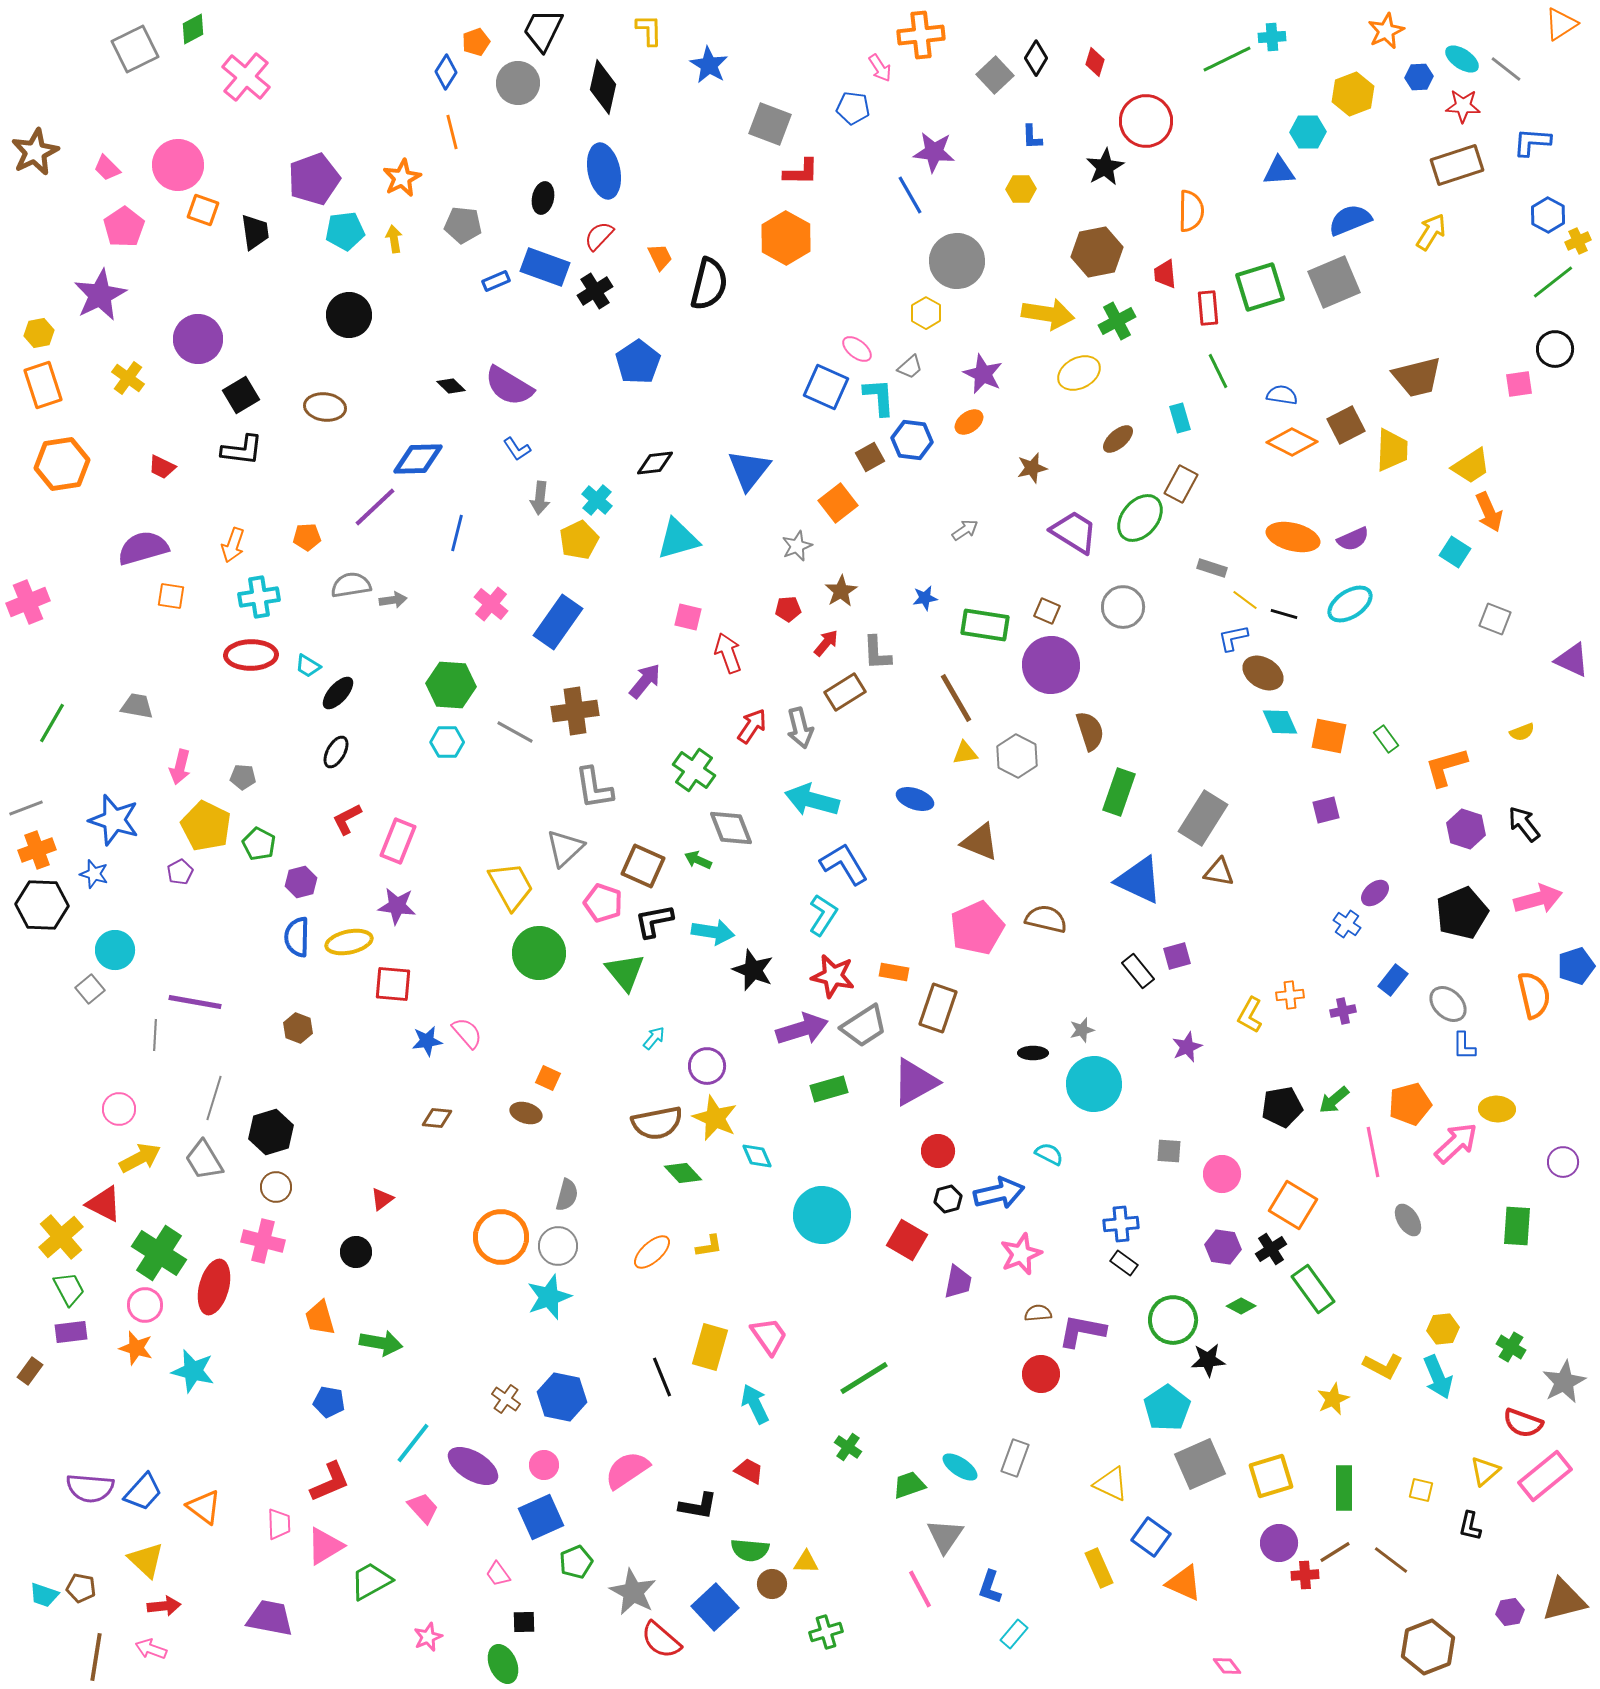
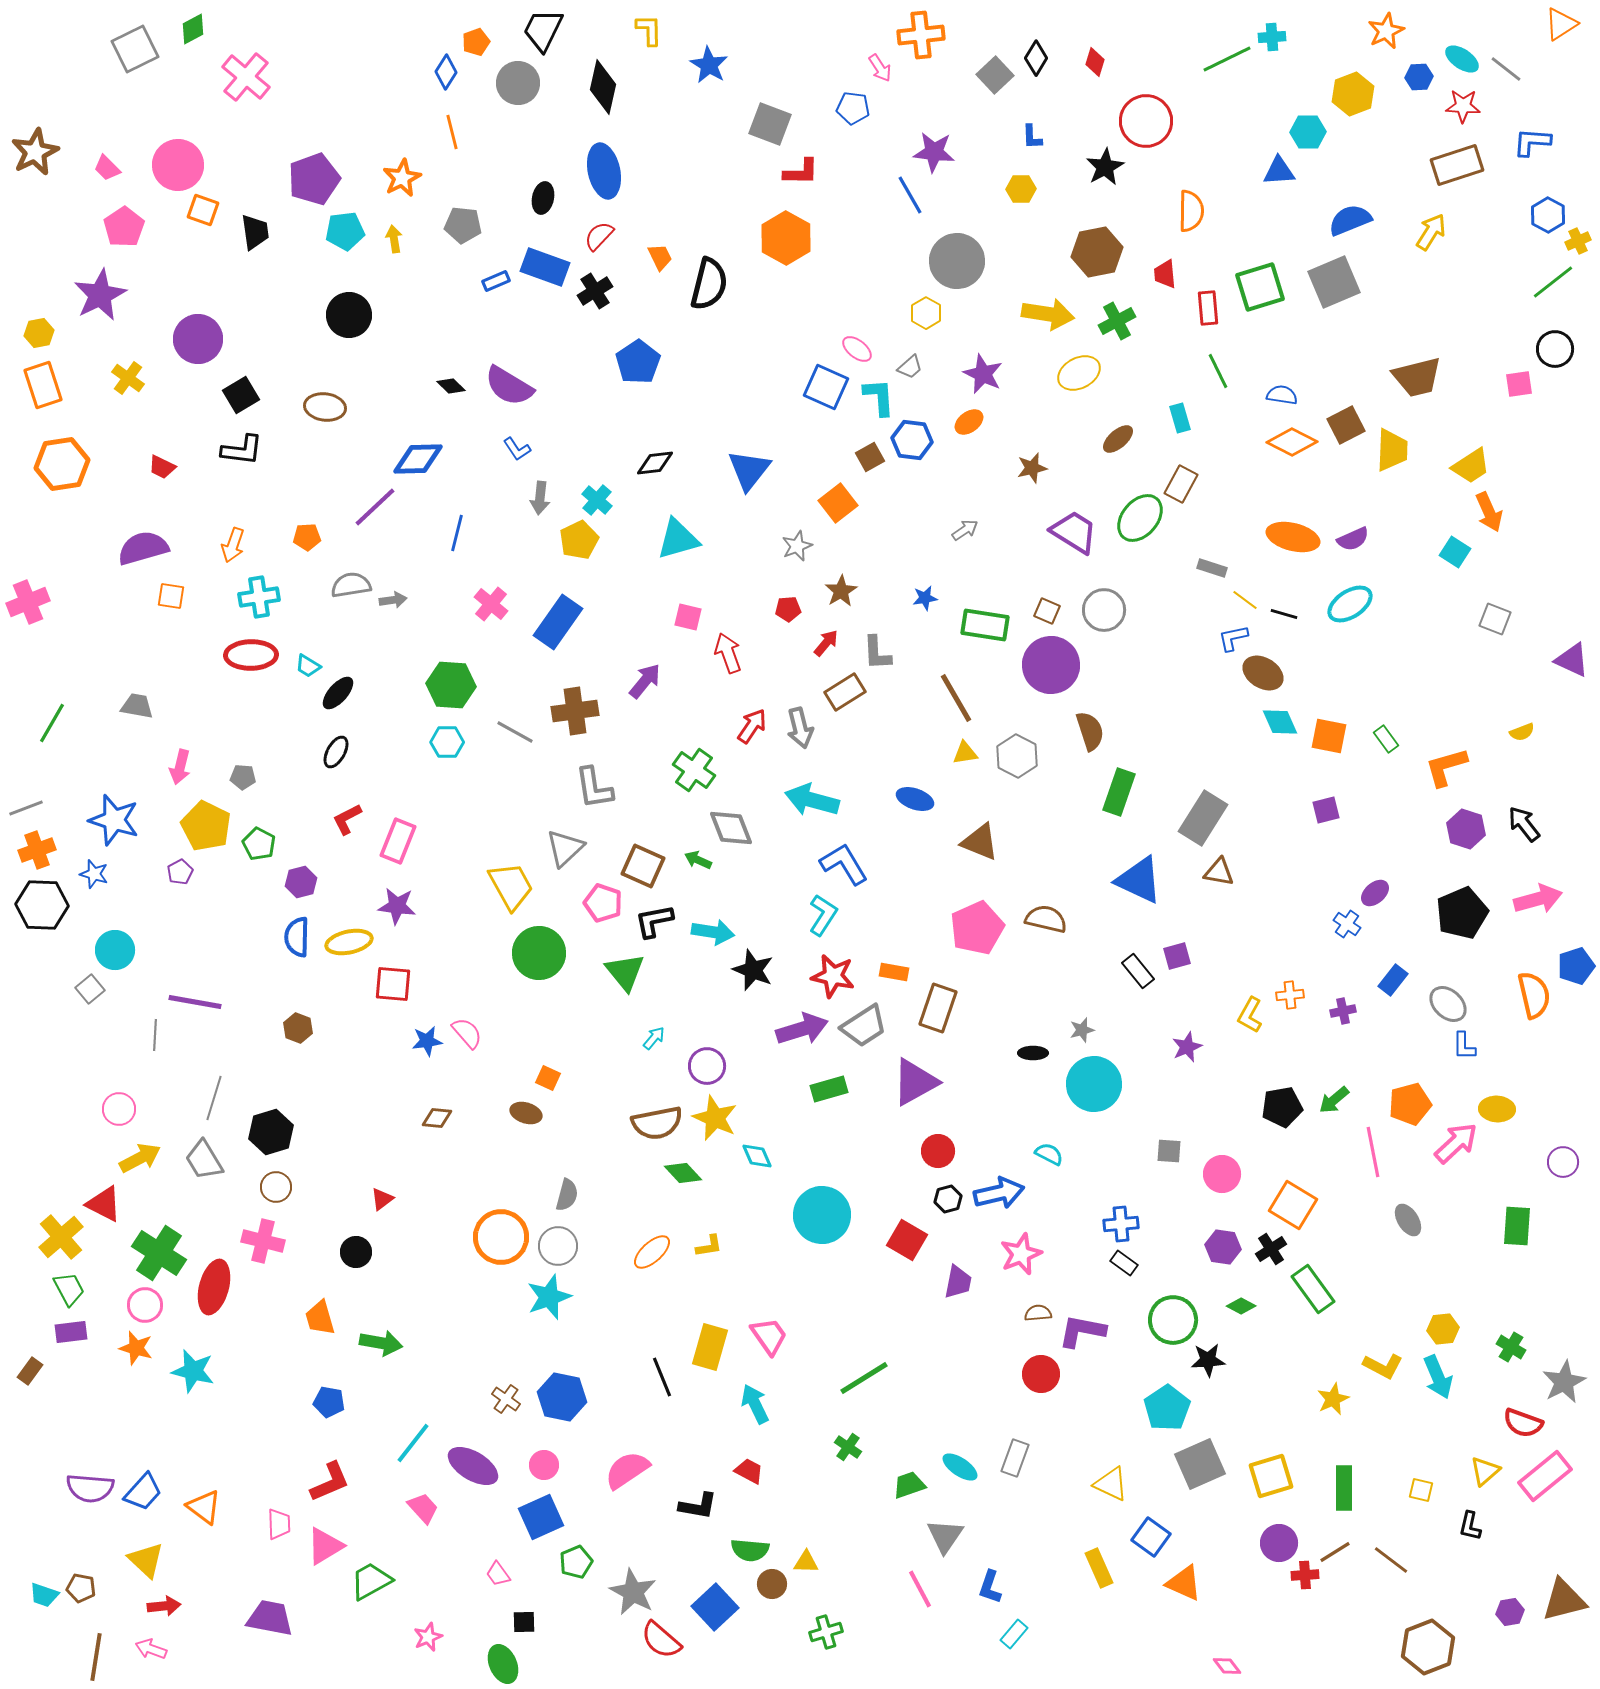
gray circle at (1123, 607): moved 19 px left, 3 px down
